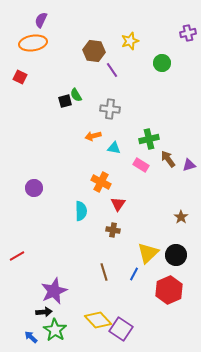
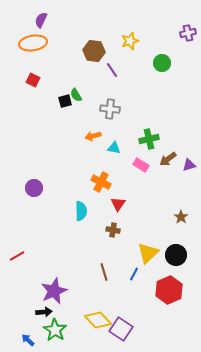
red square: moved 13 px right, 3 px down
brown arrow: rotated 90 degrees counterclockwise
blue arrow: moved 3 px left, 3 px down
